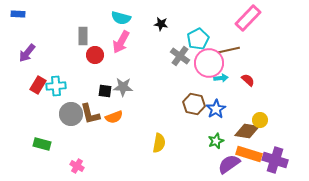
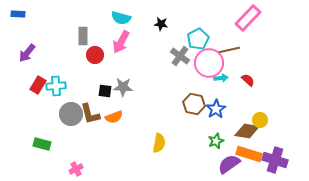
pink cross: moved 1 px left, 3 px down; rotated 32 degrees clockwise
